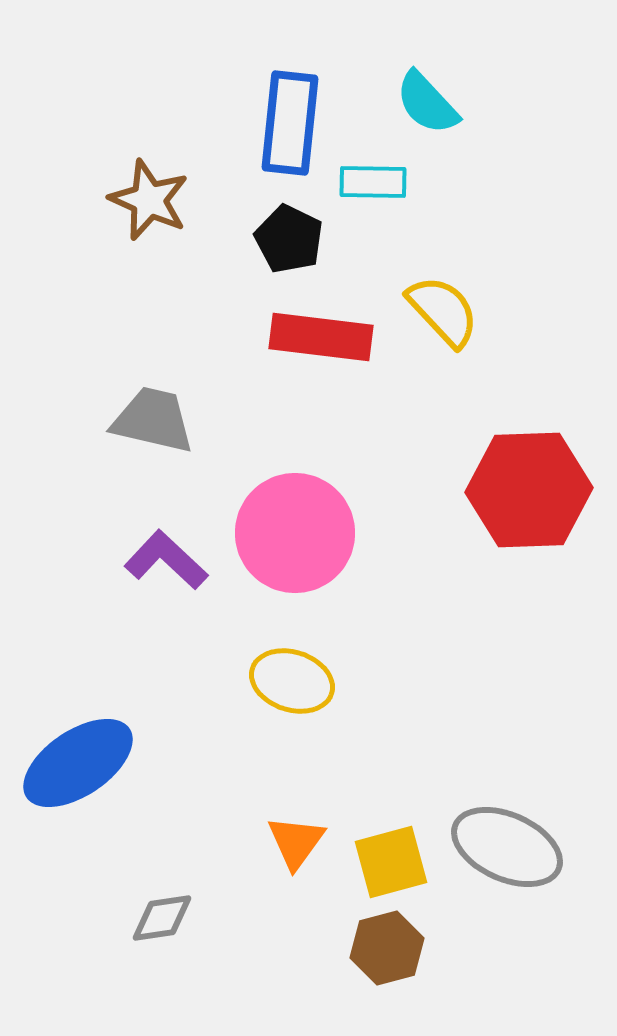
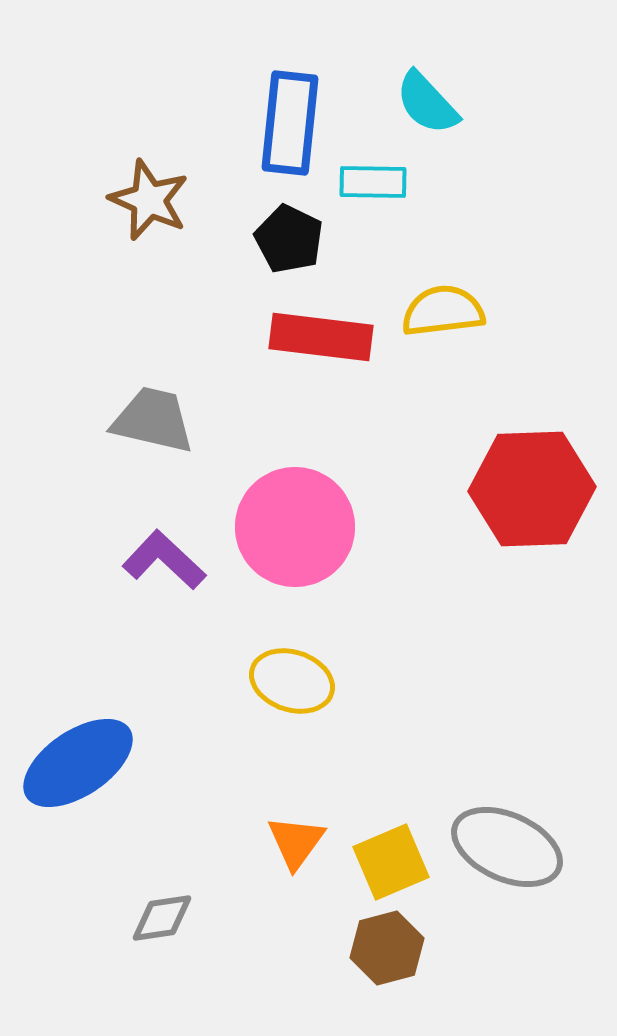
yellow semicircle: rotated 54 degrees counterclockwise
red hexagon: moved 3 px right, 1 px up
pink circle: moved 6 px up
purple L-shape: moved 2 px left
yellow square: rotated 8 degrees counterclockwise
